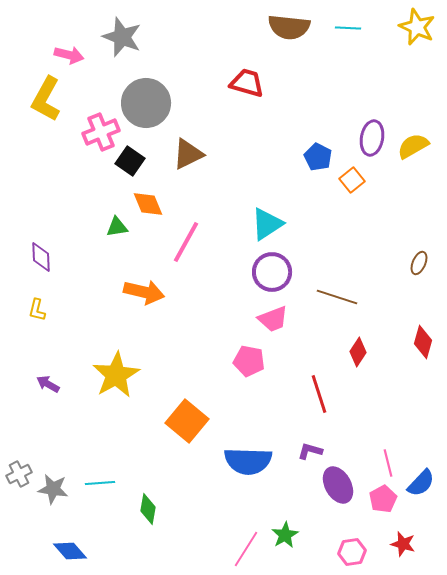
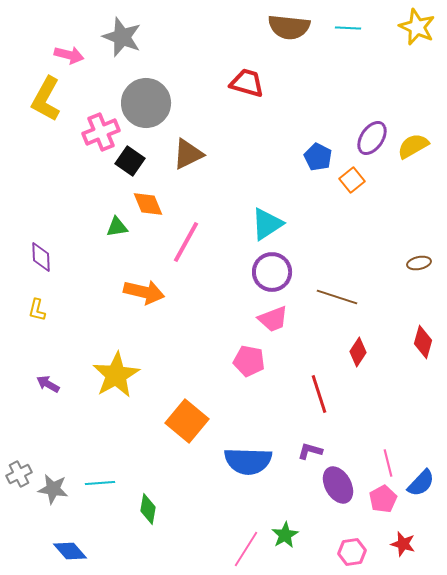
purple ellipse at (372, 138): rotated 24 degrees clockwise
brown ellipse at (419, 263): rotated 55 degrees clockwise
